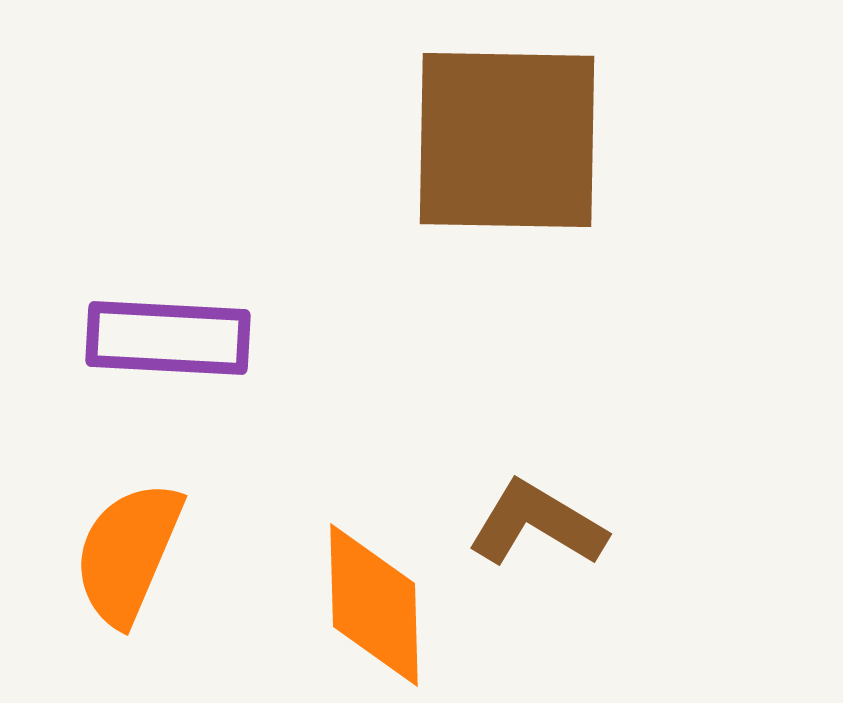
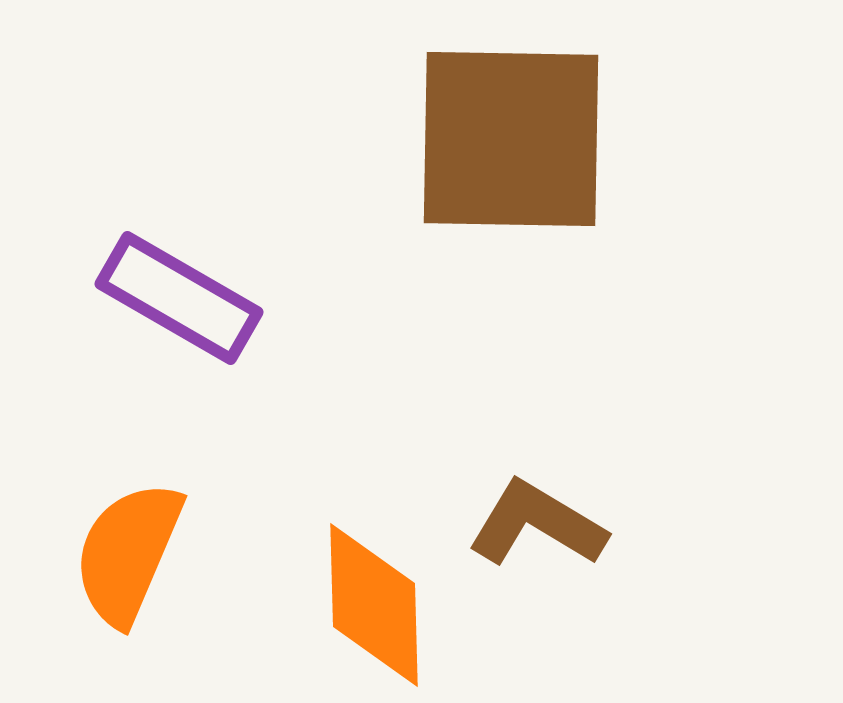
brown square: moved 4 px right, 1 px up
purple rectangle: moved 11 px right, 40 px up; rotated 27 degrees clockwise
